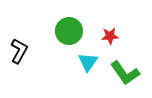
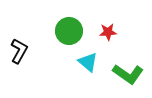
red star: moved 2 px left, 4 px up
cyan triangle: rotated 25 degrees counterclockwise
green L-shape: moved 3 px right, 1 px down; rotated 20 degrees counterclockwise
